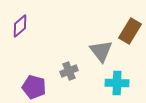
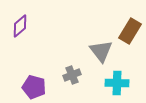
gray cross: moved 3 px right, 4 px down
